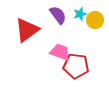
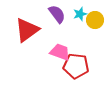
purple semicircle: moved 1 px left, 1 px up
